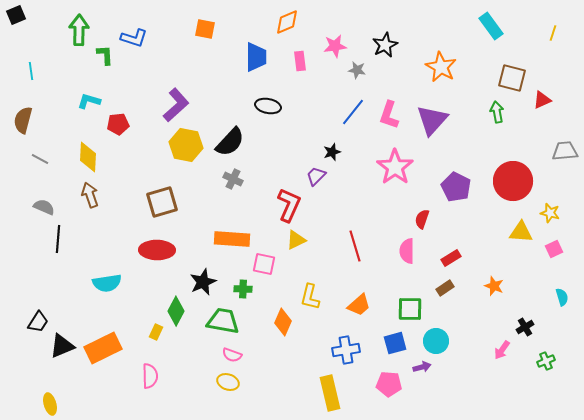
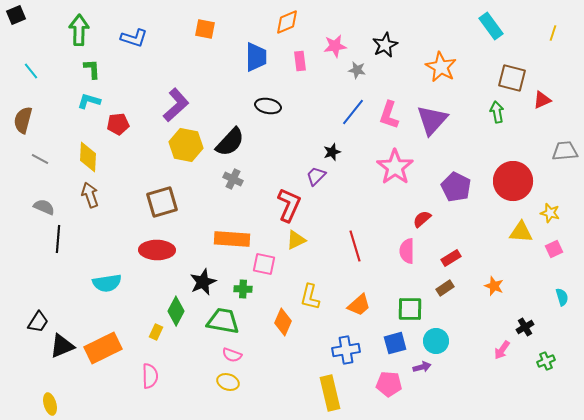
green L-shape at (105, 55): moved 13 px left, 14 px down
cyan line at (31, 71): rotated 30 degrees counterclockwise
red semicircle at (422, 219): rotated 30 degrees clockwise
